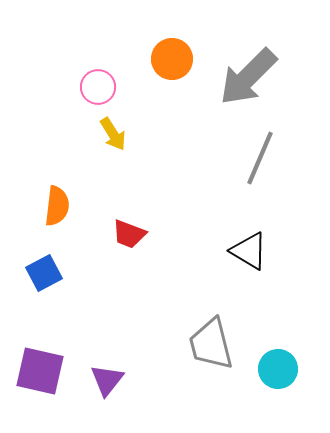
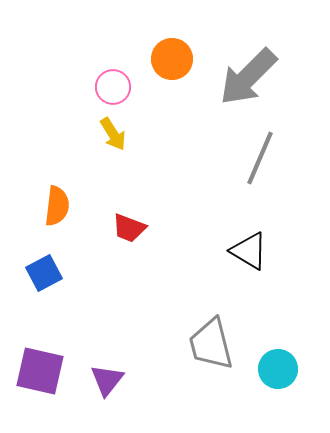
pink circle: moved 15 px right
red trapezoid: moved 6 px up
